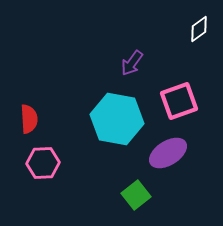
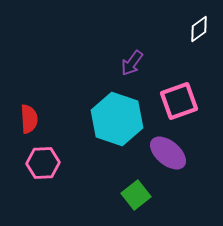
cyan hexagon: rotated 9 degrees clockwise
purple ellipse: rotated 72 degrees clockwise
